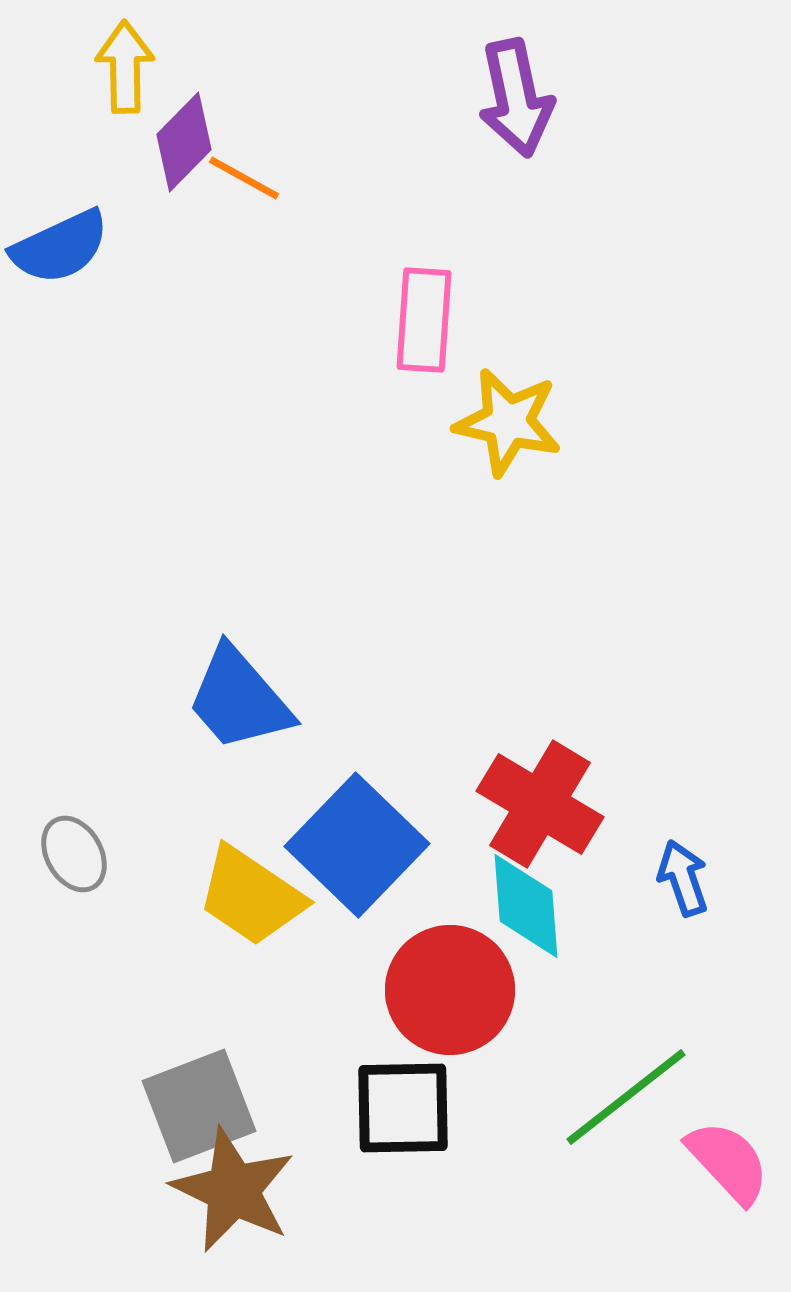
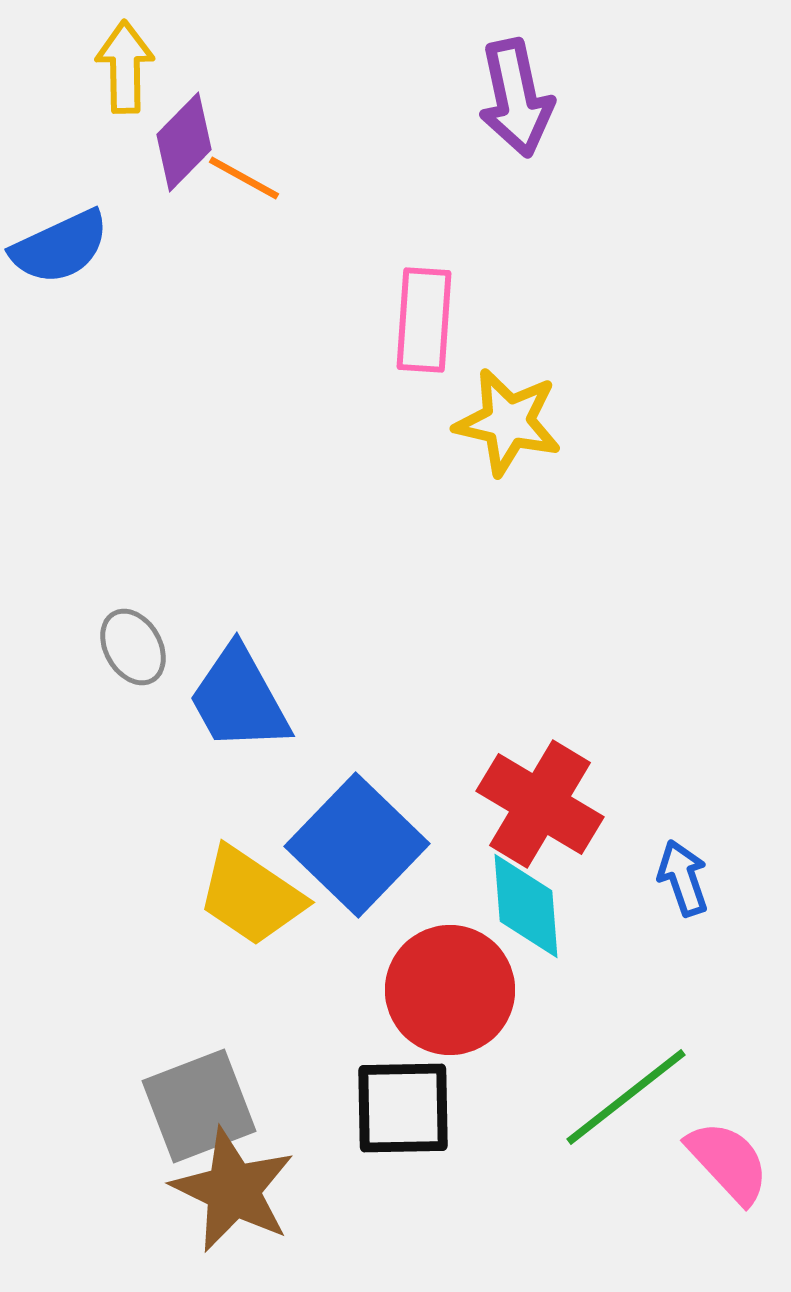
blue trapezoid: rotated 12 degrees clockwise
gray ellipse: moved 59 px right, 207 px up
